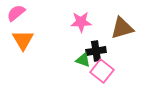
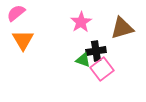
pink star: rotated 30 degrees counterclockwise
pink square: moved 2 px up; rotated 15 degrees clockwise
